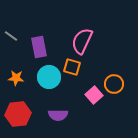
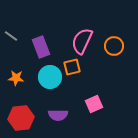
purple rectangle: moved 2 px right; rotated 10 degrees counterclockwise
orange square: rotated 30 degrees counterclockwise
cyan circle: moved 1 px right
orange circle: moved 38 px up
pink square: moved 9 px down; rotated 18 degrees clockwise
red hexagon: moved 3 px right, 4 px down
